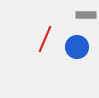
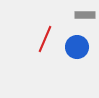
gray rectangle: moved 1 px left
